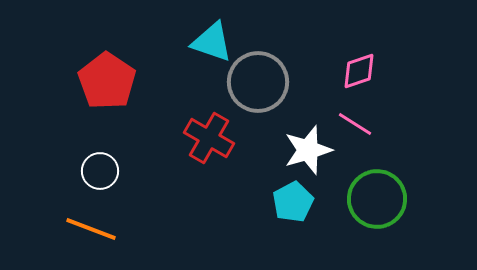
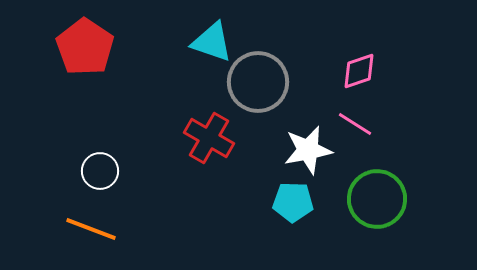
red pentagon: moved 22 px left, 34 px up
white star: rotated 6 degrees clockwise
cyan pentagon: rotated 30 degrees clockwise
